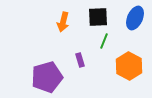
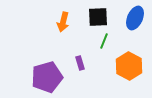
purple rectangle: moved 3 px down
